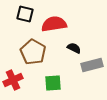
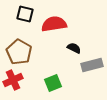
brown pentagon: moved 14 px left
green square: rotated 18 degrees counterclockwise
